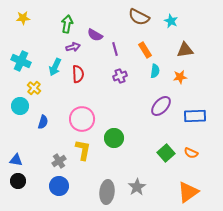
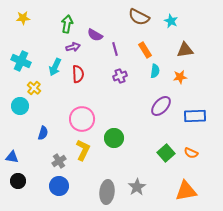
blue semicircle: moved 11 px down
yellow L-shape: rotated 15 degrees clockwise
blue triangle: moved 4 px left, 3 px up
orange triangle: moved 2 px left, 1 px up; rotated 25 degrees clockwise
